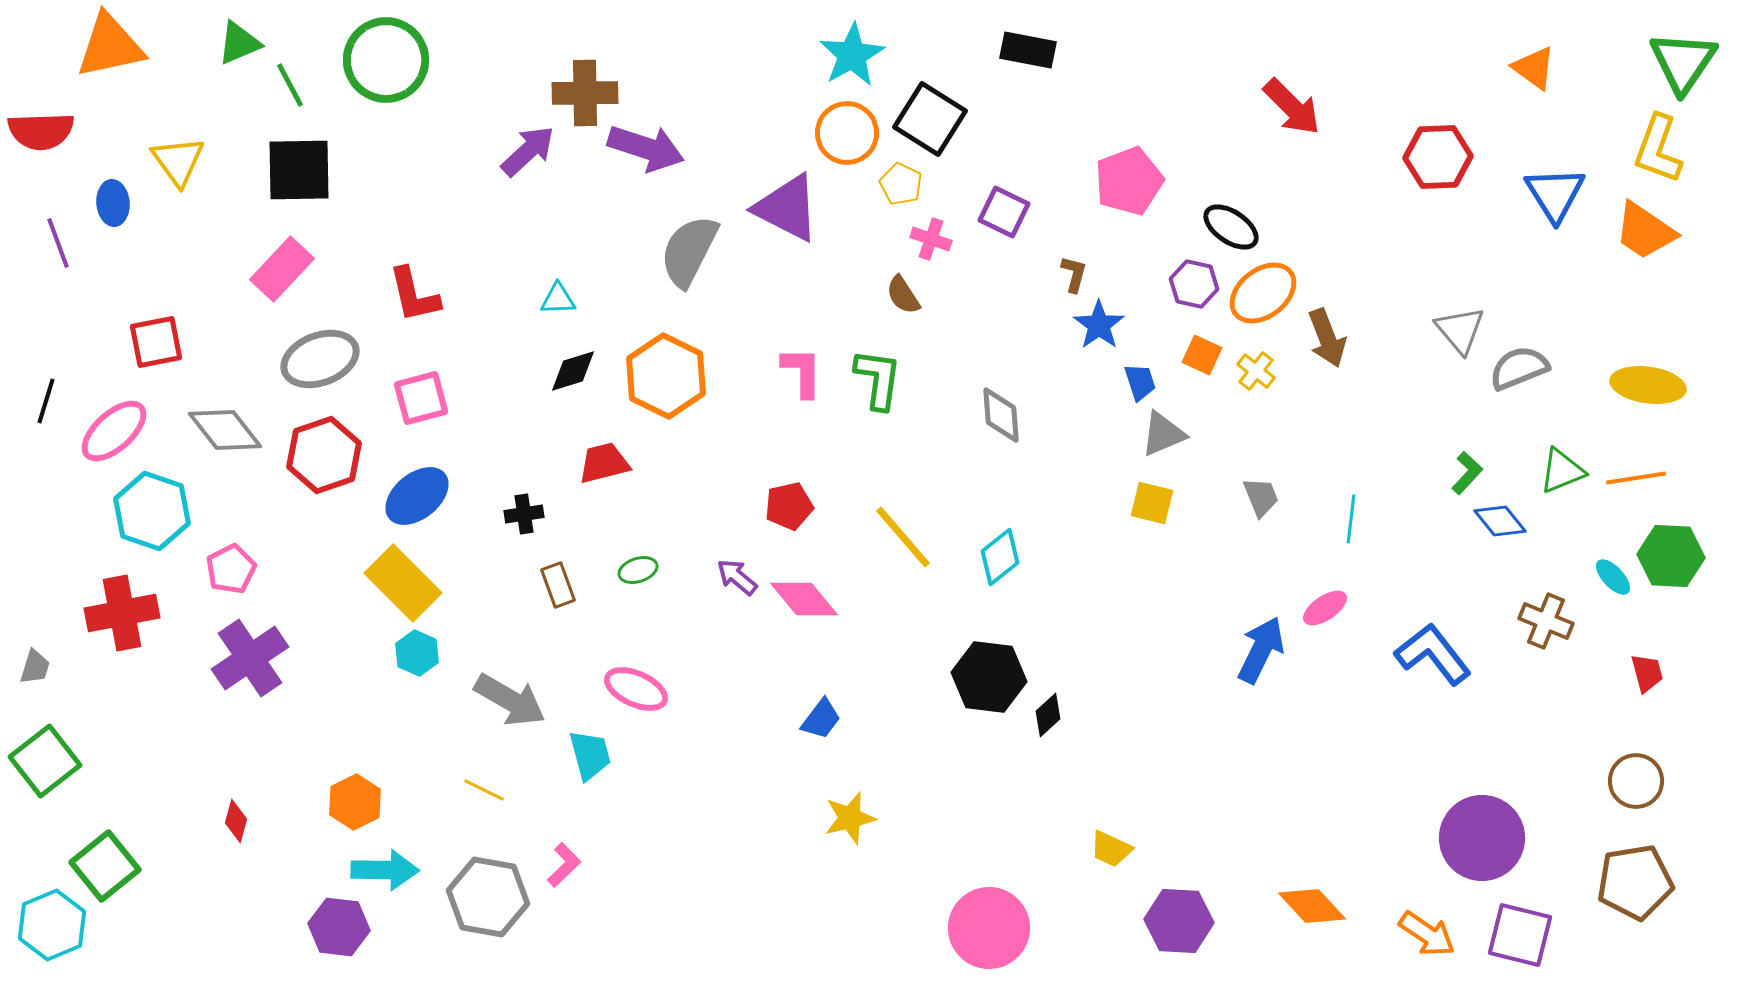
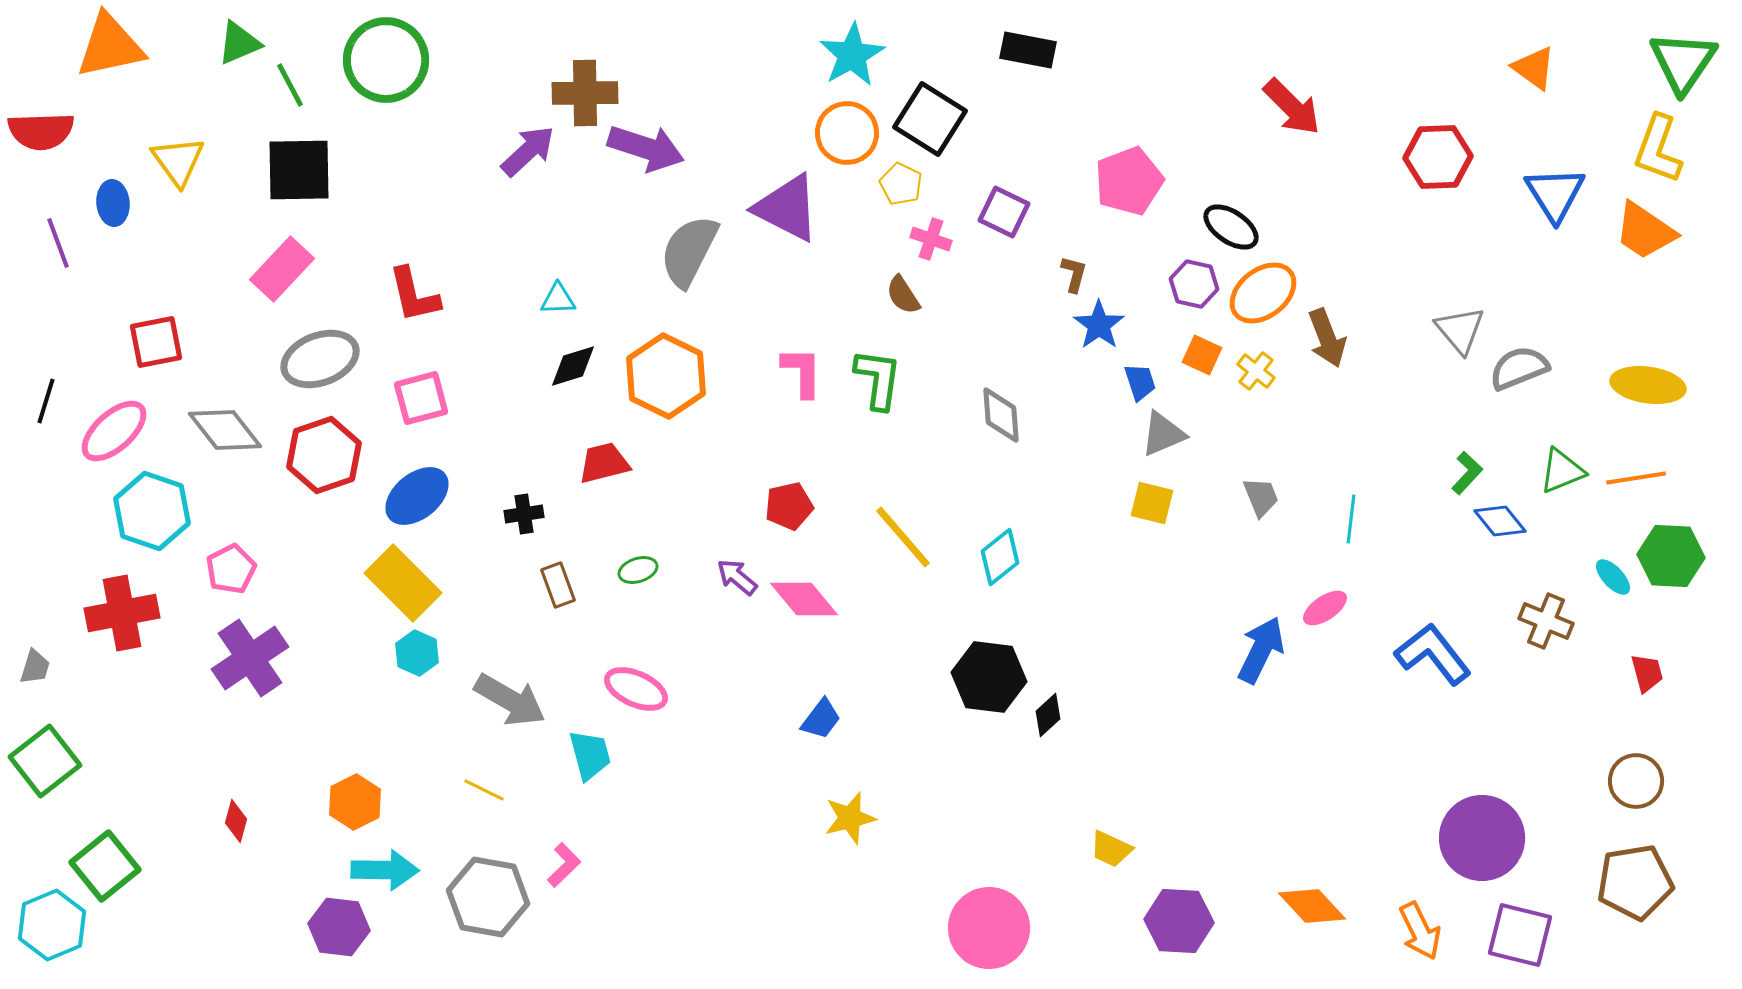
black diamond at (573, 371): moved 5 px up
orange arrow at (1427, 934): moved 7 px left, 3 px up; rotated 30 degrees clockwise
